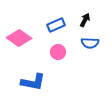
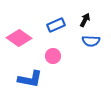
blue semicircle: moved 1 px right, 2 px up
pink circle: moved 5 px left, 4 px down
blue L-shape: moved 3 px left, 3 px up
